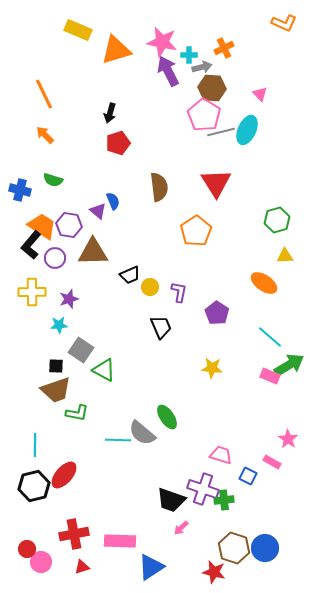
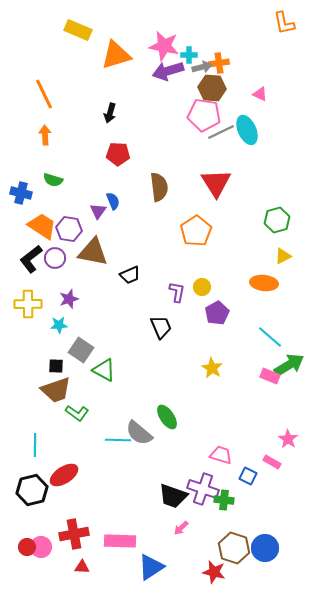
orange L-shape at (284, 23): rotated 55 degrees clockwise
pink star at (162, 42): moved 2 px right, 4 px down
orange cross at (224, 48): moved 5 px left, 15 px down; rotated 18 degrees clockwise
orange triangle at (116, 50): moved 5 px down
purple arrow at (168, 71): rotated 80 degrees counterclockwise
pink triangle at (260, 94): rotated 21 degrees counterclockwise
pink pentagon at (204, 115): rotated 24 degrees counterclockwise
cyan ellipse at (247, 130): rotated 48 degrees counterclockwise
gray line at (221, 132): rotated 12 degrees counterclockwise
orange arrow at (45, 135): rotated 42 degrees clockwise
red pentagon at (118, 143): moved 11 px down; rotated 20 degrees clockwise
blue cross at (20, 190): moved 1 px right, 3 px down
purple triangle at (98, 211): rotated 24 degrees clockwise
purple hexagon at (69, 225): moved 4 px down
black L-shape at (31, 245): moved 14 px down; rotated 12 degrees clockwise
brown triangle at (93, 252): rotated 12 degrees clockwise
yellow triangle at (285, 256): moved 2 px left; rotated 24 degrees counterclockwise
orange ellipse at (264, 283): rotated 28 degrees counterclockwise
yellow circle at (150, 287): moved 52 px right
yellow cross at (32, 292): moved 4 px left, 12 px down
purple L-shape at (179, 292): moved 2 px left
purple pentagon at (217, 313): rotated 10 degrees clockwise
yellow star at (212, 368): rotated 25 degrees clockwise
green L-shape at (77, 413): rotated 25 degrees clockwise
gray semicircle at (142, 433): moved 3 px left
red ellipse at (64, 475): rotated 16 degrees clockwise
black hexagon at (34, 486): moved 2 px left, 4 px down
black trapezoid at (171, 500): moved 2 px right, 4 px up
green cross at (224, 500): rotated 12 degrees clockwise
red circle at (27, 549): moved 2 px up
pink circle at (41, 562): moved 15 px up
red triangle at (82, 567): rotated 21 degrees clockwise
